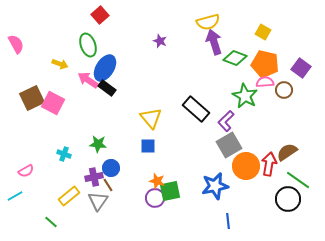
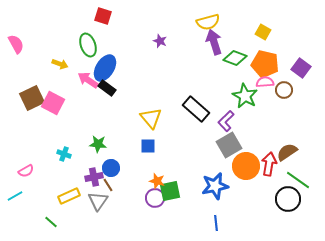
red square at (100, 15): moved 3 px right, 1 px down; rotated 30 degrees counterclockwise
yellow rectangle at (69, 196): rotated 15 degrees clockwise
blue line at (228, 221): moved 12 px left, 2 px down
